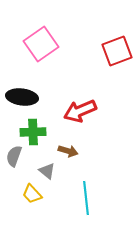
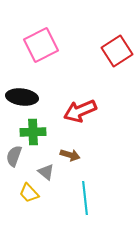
pink square: moved 1 px down; rotated 8 degrees clockwise
red square: rotated 12 degrees counterclockwise
brown arrow: moved 2 px right, 4 px down
gray triangle: moved 1 px left, 1 px down
yellow trapezoid: moved 3 px left, 1 px up
cyan line: moved 1 px left
